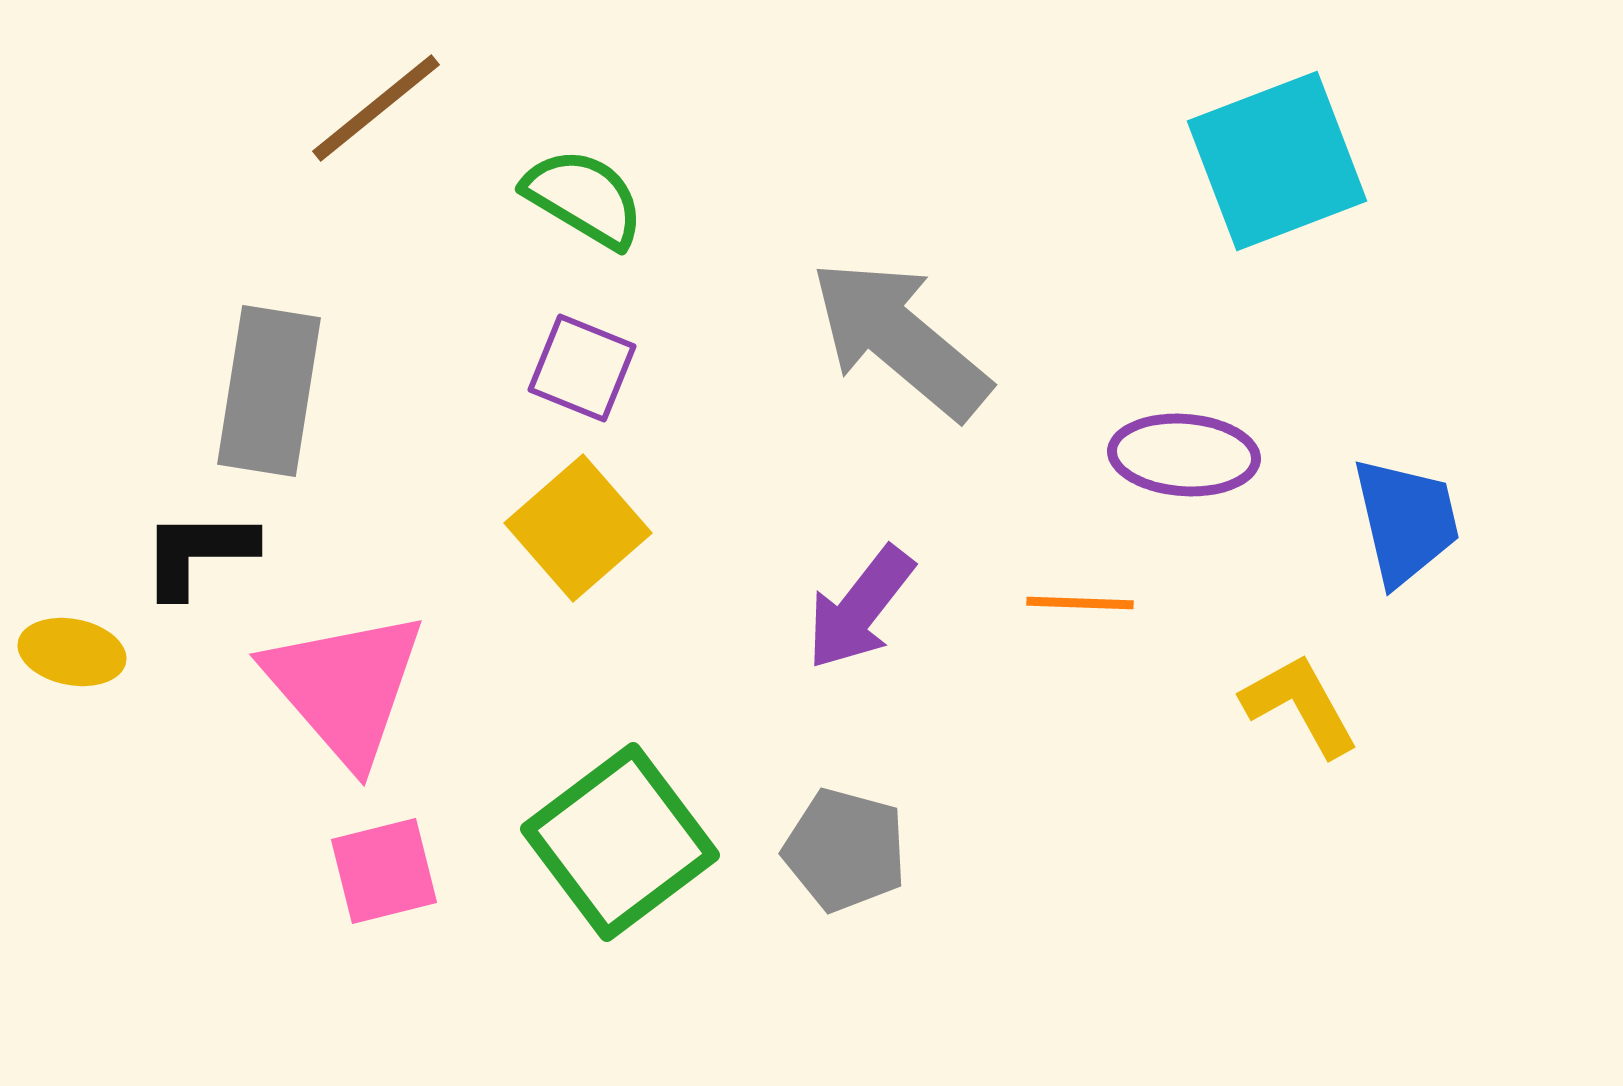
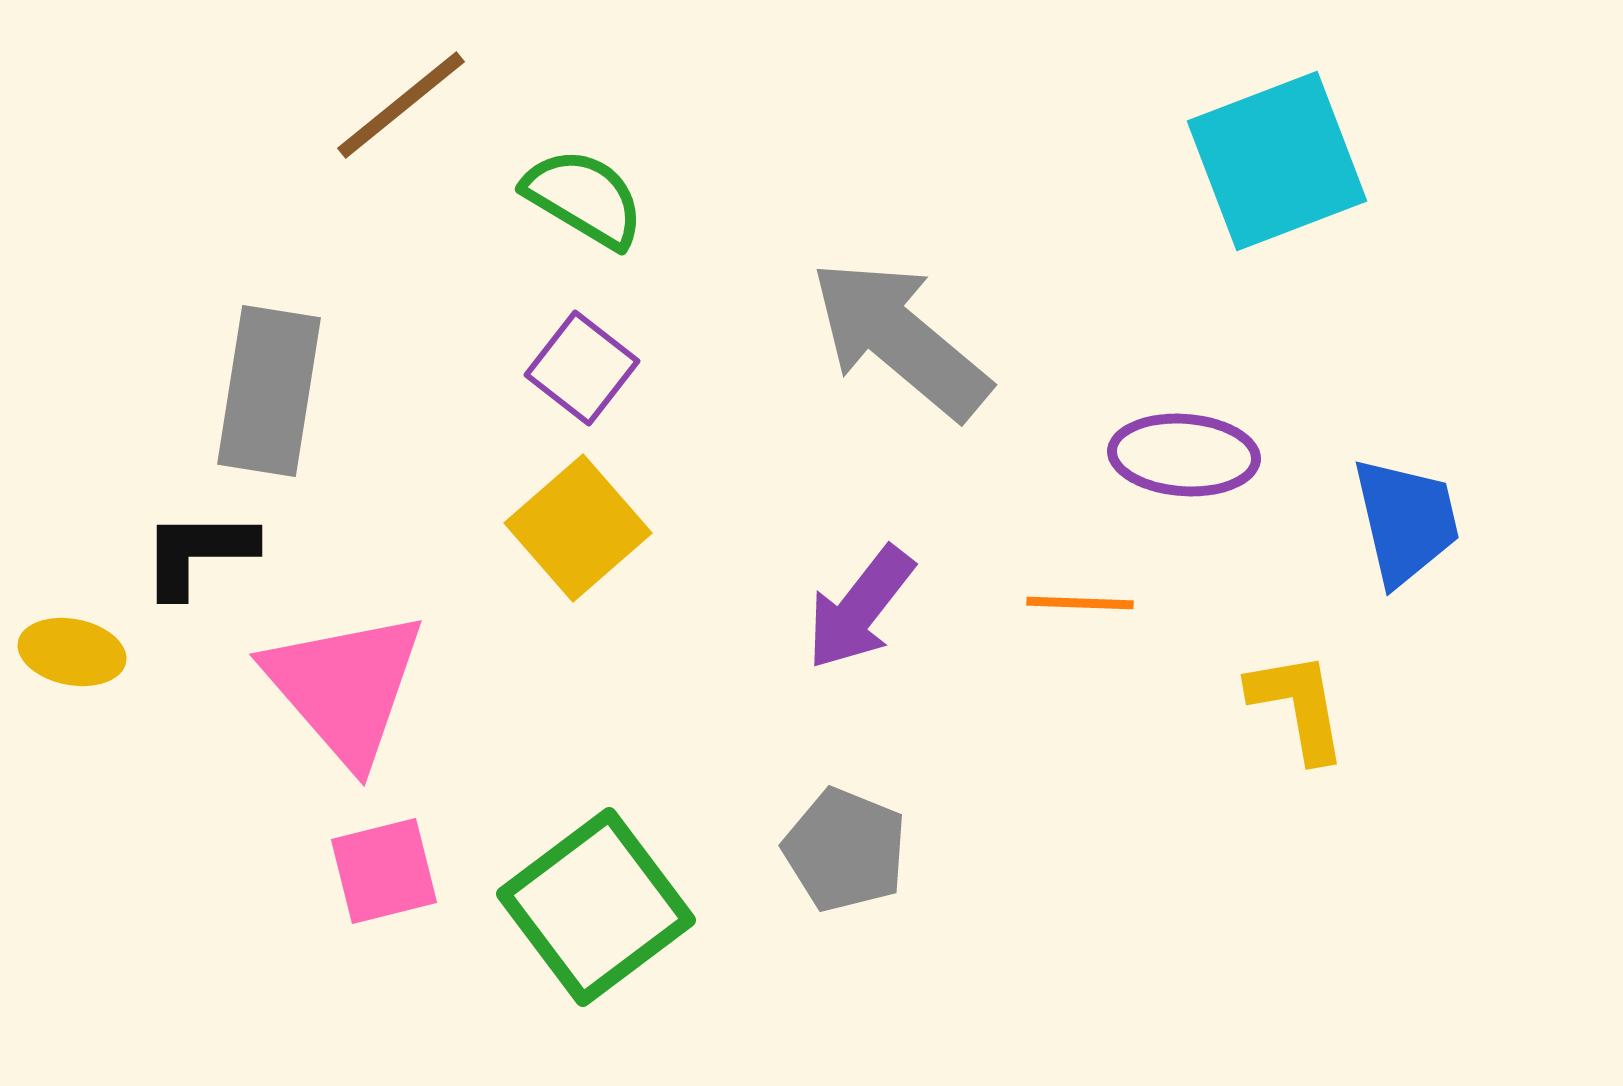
brown line: moved 25 px right, 3 px up
purple square: rotated 16 degrees clockwise
yellow L-shape: moved 2 px left, 1 px down; rotated 19 degrees clockwise
green square: moved 24 px left, 65 px down
gray pentagon: rotated 7 degrees clockwise
